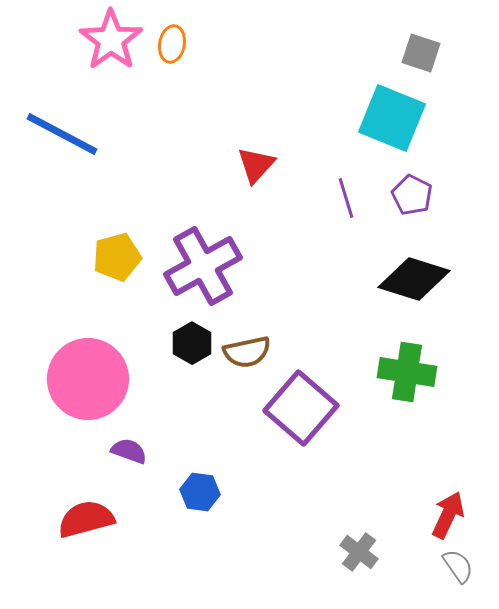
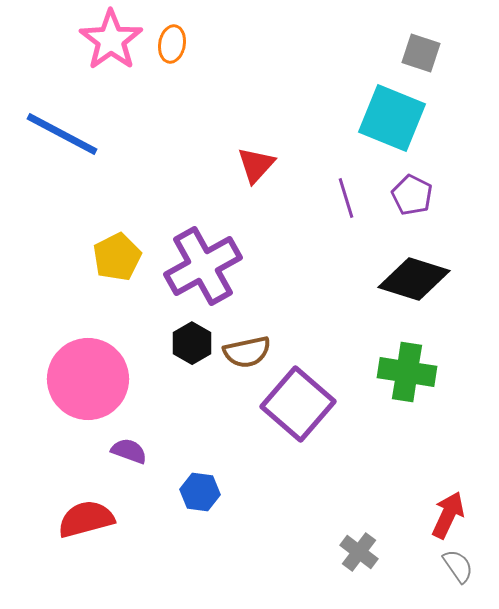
yellow pentagon: rotated 12 degrees counterclockwise
purple square: moved 3 px left, 4 px up
